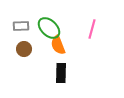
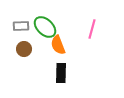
green ellipse: moved 4 px left, 1 px up
